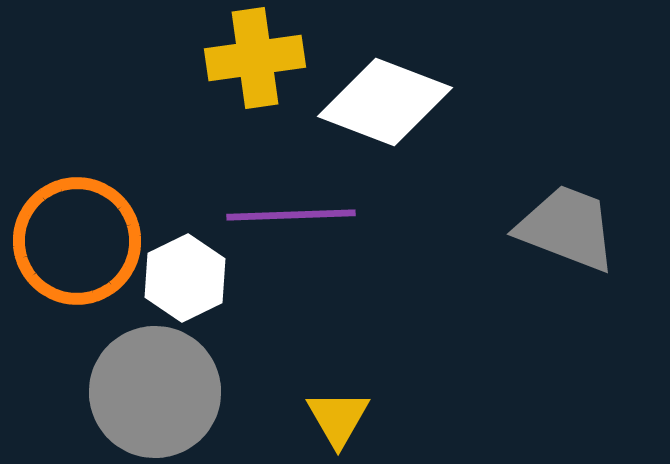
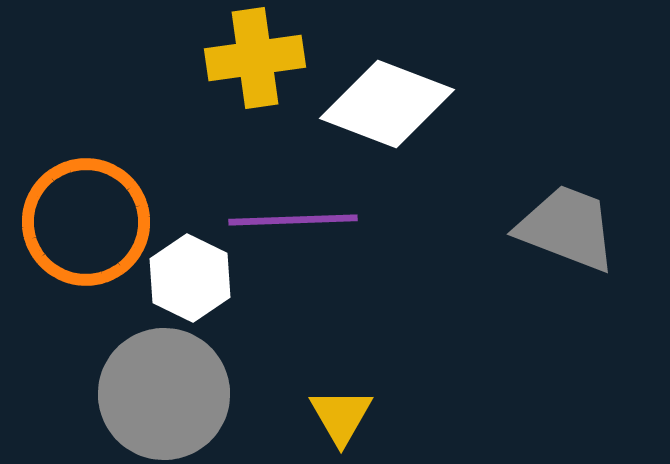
white diamond: moved 2 px right, 2 px down
purple line: moved 2 px right, 5 px down
orange circle: moved 9 px right, 19 px up
white hexagon: moved 5 px right; rotated 8 degrees counterclockwise
gray circle: moved 9 px right, 2 px down
yellow triangle: moved 3 px right, 2 px up
